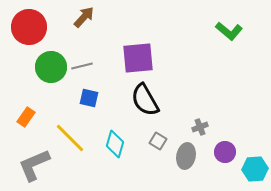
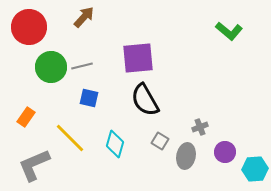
gray square: moved 2 px right
